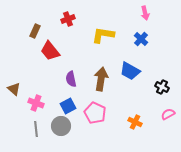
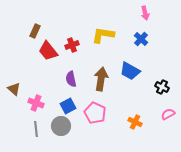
red cross: moved 4 px right, 26 px down
red trapezoid: moved 2 px left
